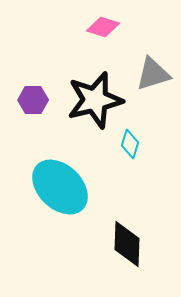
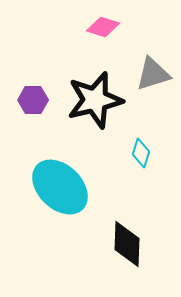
cyan diamond: moved 11 px right, 9 px down
